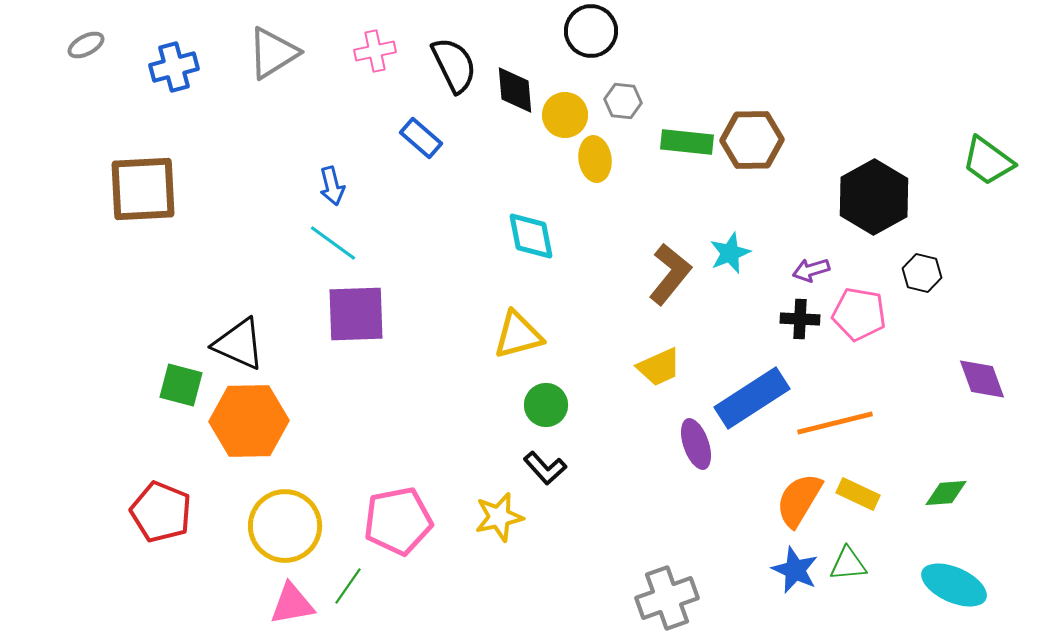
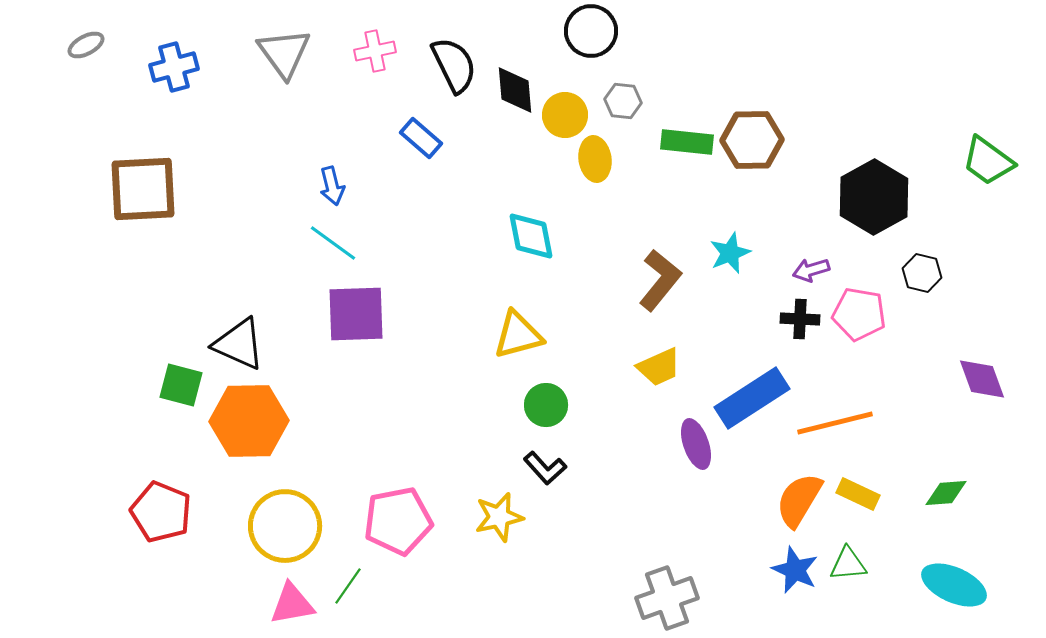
gray triangle at (273, 53): moved 11 px right; rotated 34 degrees counterclockwise
brown L-shape at (670, 274): moved 10 px left, 6 px down
